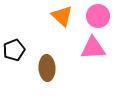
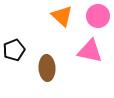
pink triangle: moved 3 px left, 3 px down; rotated 16 degrees clockwise
